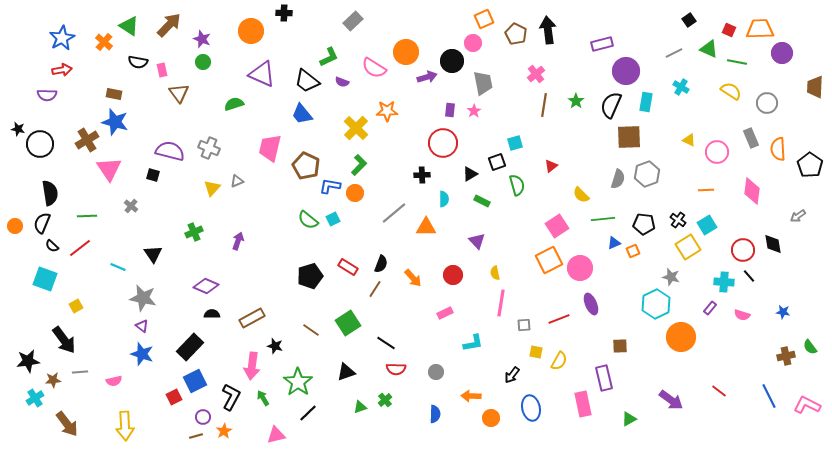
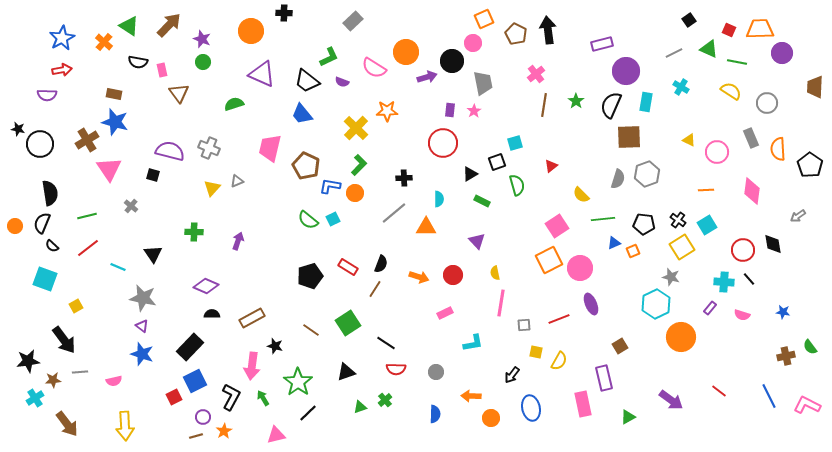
black cross at (422, 175): moved 18 px left, 3 px down
cyan semicircle at (444, 199): moved 5 px left
green line at (87, 216): rotated 12 degrees counterclockwise
green cross at (194, 232): rotated 24 degrees clockwise
yellow square at (688, 247): moved 6 px left
red line at (80, 248): moved 8 px right
black line at (749, 276): moved 3 px down
orange arrow at (413, 278): moved 6 px right, 1 px up; rotated 30 degrees counterclockwise
brown square at (620, 346): rotated 28 degrees counterclockwise
green triangle at (629, 419): moved 1 px left, 2 px up
